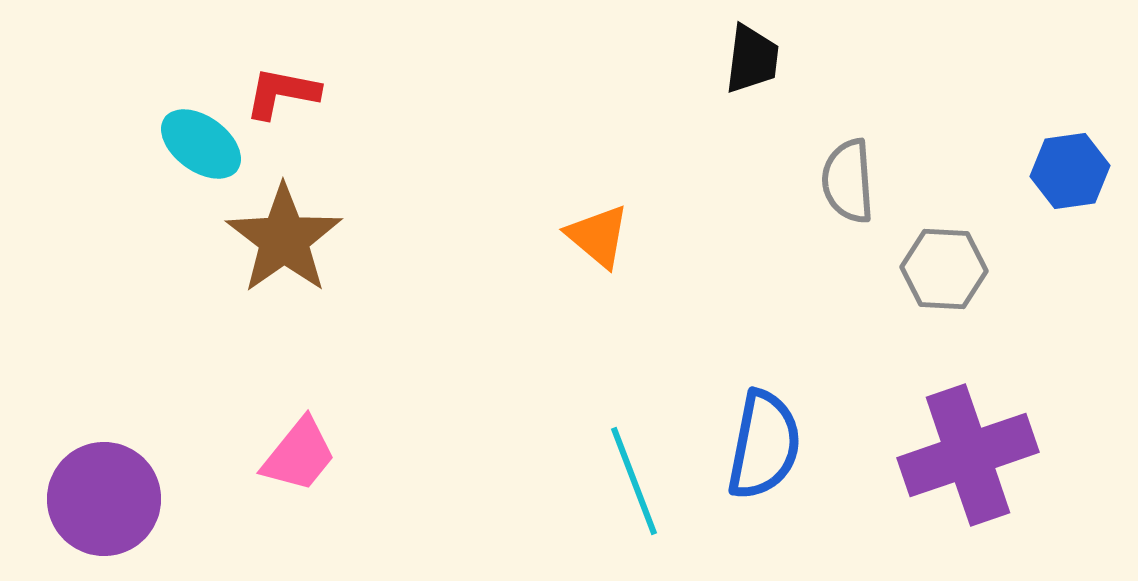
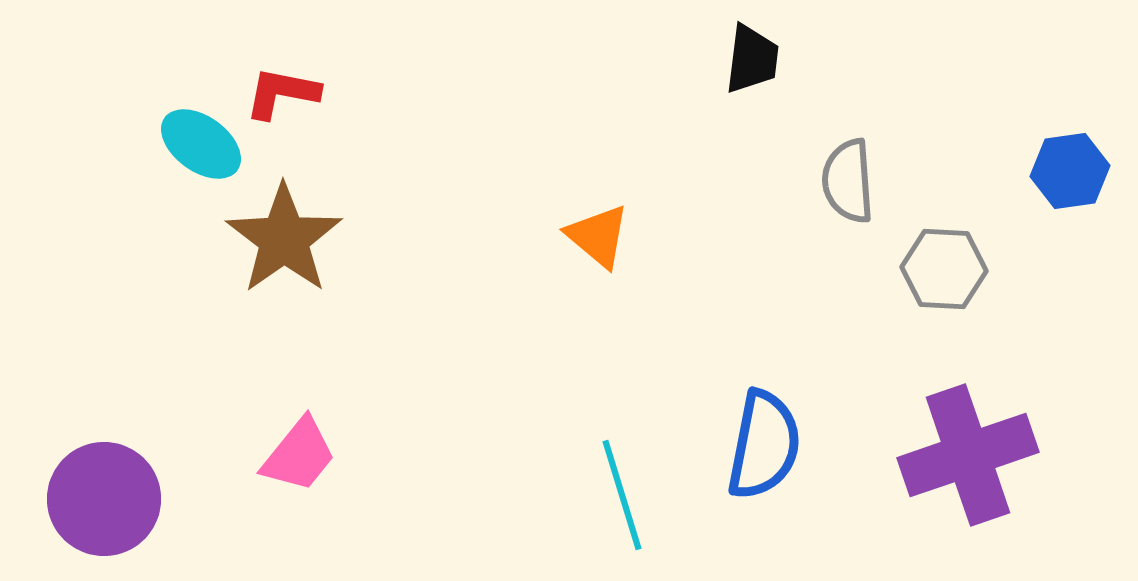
cyan line: moved 12 px left, 14 px down; rotated 4 degrees clockwise
